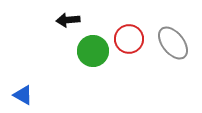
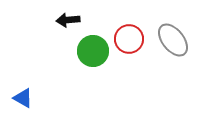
gray ellipse: moved 3 px up
blue triangle: moved 3 px down
